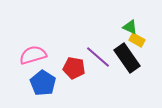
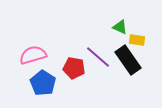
green triangle: moved 10 px left
yellow rectangle: rotated 21 degrees counterclockwise
black rectangle: moved 1 px right, 2 px down
